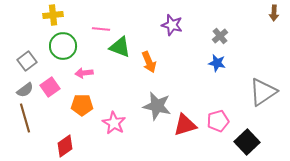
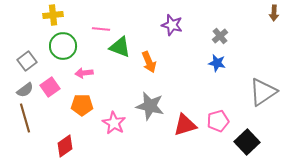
gray star: moved 7 px left
